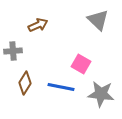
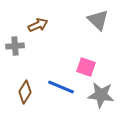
gray cross: moved 2 px right, 5 px up
pink square: moved 5 px right, 3 px down; rotated 12 degrees counterclockwise
brown diamond: moved 9 px down
blue line: rotated 12 degrees clockwise
gray star: moved 1 px down
